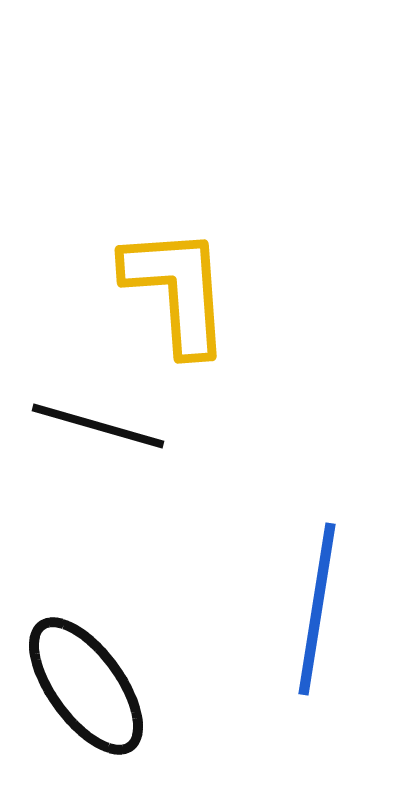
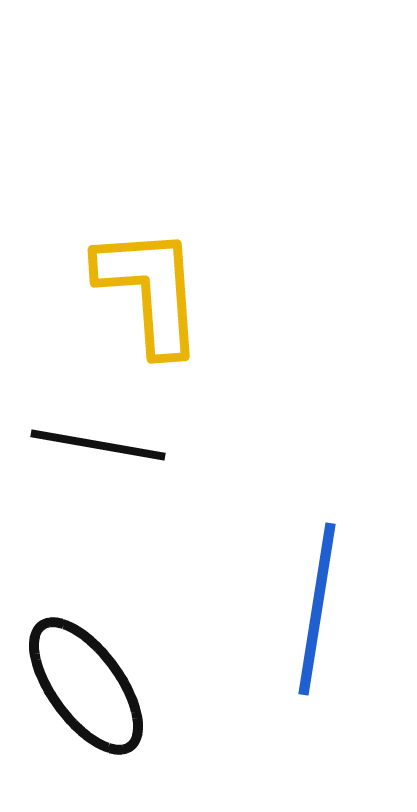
yellow L-shape: moved 27 px left
black line: moved 19 px down; rotated 6 degrees counterclockwise
